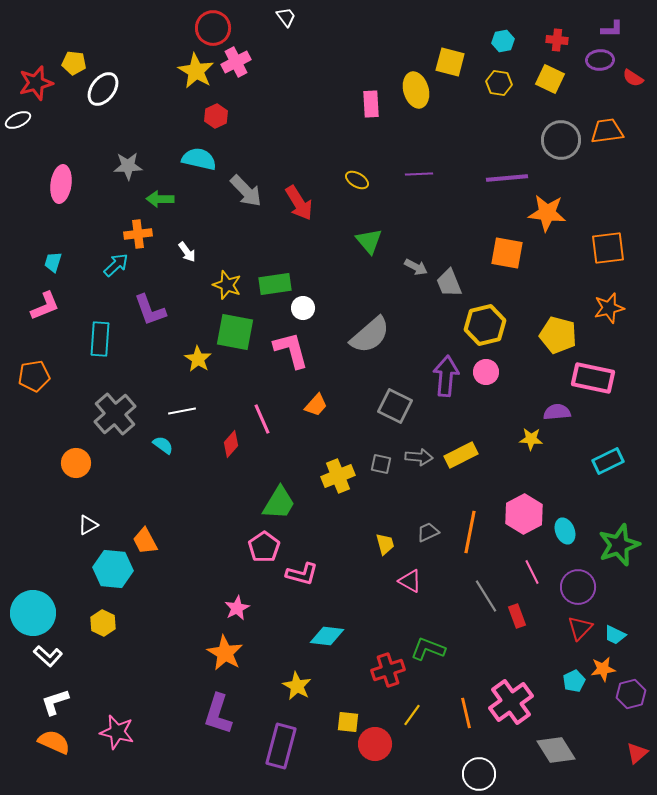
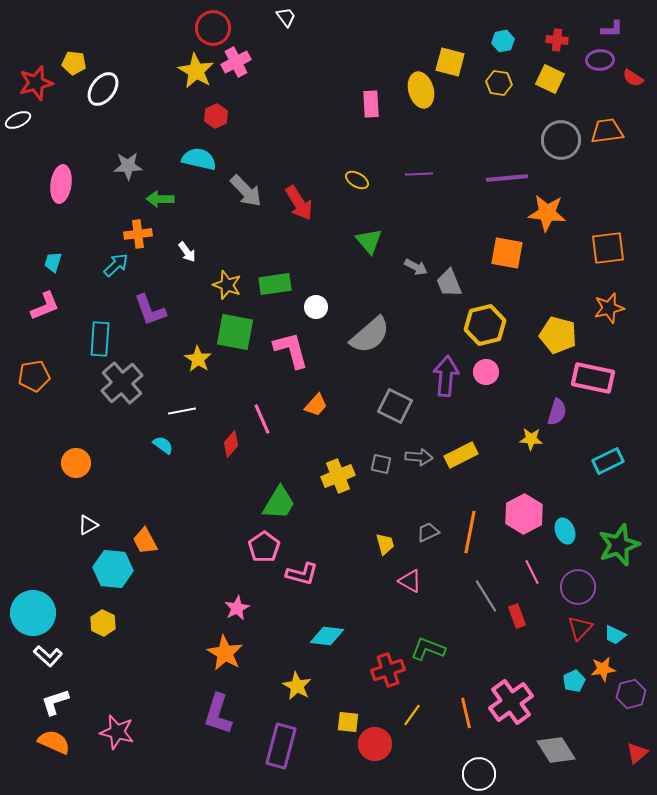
yellow ellipse at (416, 90): moved 5 px right
white circle at (303, 308): moved 13 px right, 1 px up
purple semicircle at (557, 412): rotated 112 degrees clockwise
gray cross at (115, 414): moved 7 px right, 31 px up
